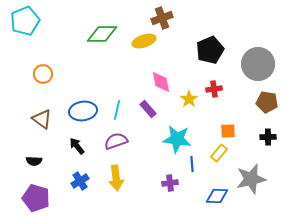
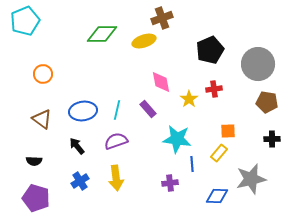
black cross: moved 4 px right, 2 px down
